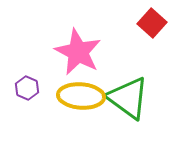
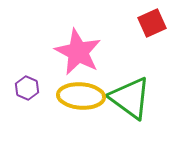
red square: rotated 24 degrees clockwise
green triangle: moved 2 px right
